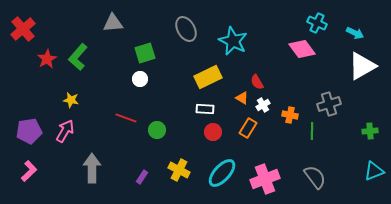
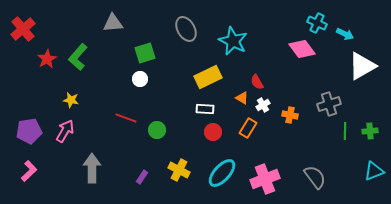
cyan arrow: moved 10 px left, 1 px down
green line: moved 33 px right
